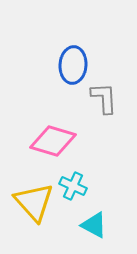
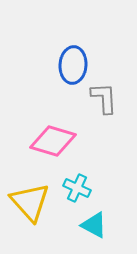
cyan cross: moved 4 px right, 2 px down
yellow triangle: moved 4 px left
